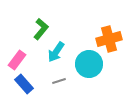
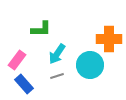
green L-shape: rotated 50 degrees clockwise
orange cross: rotated 15 degrees clockwise
cyan arrow: moved 1 px right, 2 px down
cyan circle: moved 1 px right, 1 px down
gray line: moved 2 px left, 5 px up
